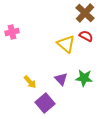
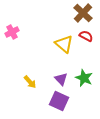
brown cross: moved 2 px left
pink cross: rotated 16 degrees counterclockwise
yellow triangle: moved 2 px left
green star: rotated 18 degrees clockwise
purple square: moved 14 px right, 2 px up; rotated 24 degrees counterclockwise
